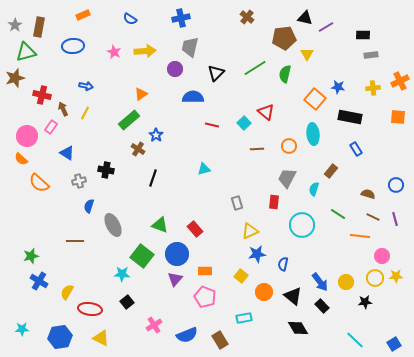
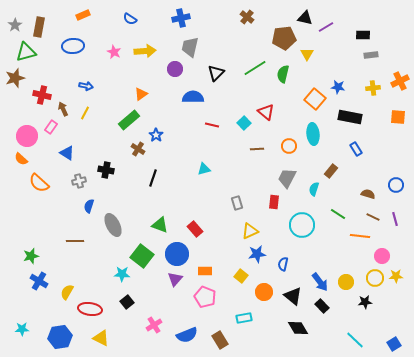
green semicircle at (285, 74): moved 2 px left
